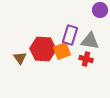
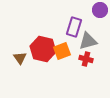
purple rectangle: moved 4 px right, 8 px up
gray triangle: moved 2 px left; rotated 24 degrees counterclockwise
red hexagon: rotated 10 degrees clockwise
